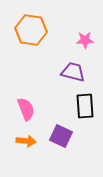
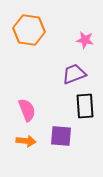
orange hexagon: moved 2 px left
pink star: rotated 12 degrees clockwise
purple trapezoid: moved 1 px right, 2 px down; rotated 35 degrees counterclockwise
pink semicircle: moved 1 px right, 1 px down
purple square: rotated 20 degrees counterclockwise
